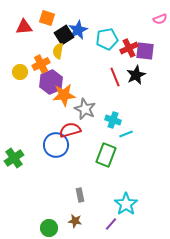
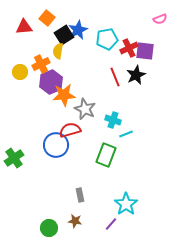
orange square: rotated 21 degrees clockwise
